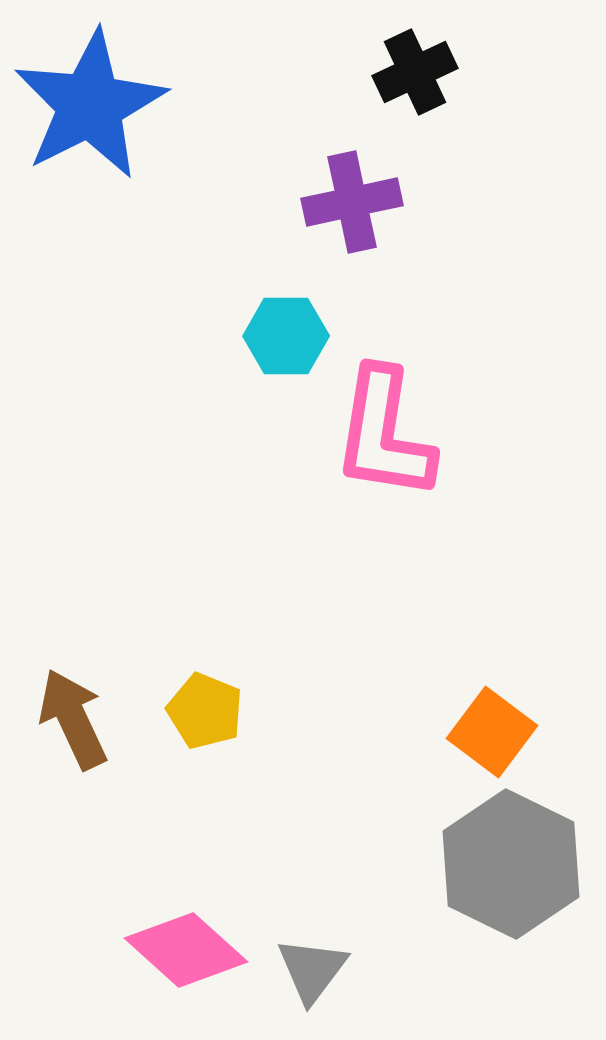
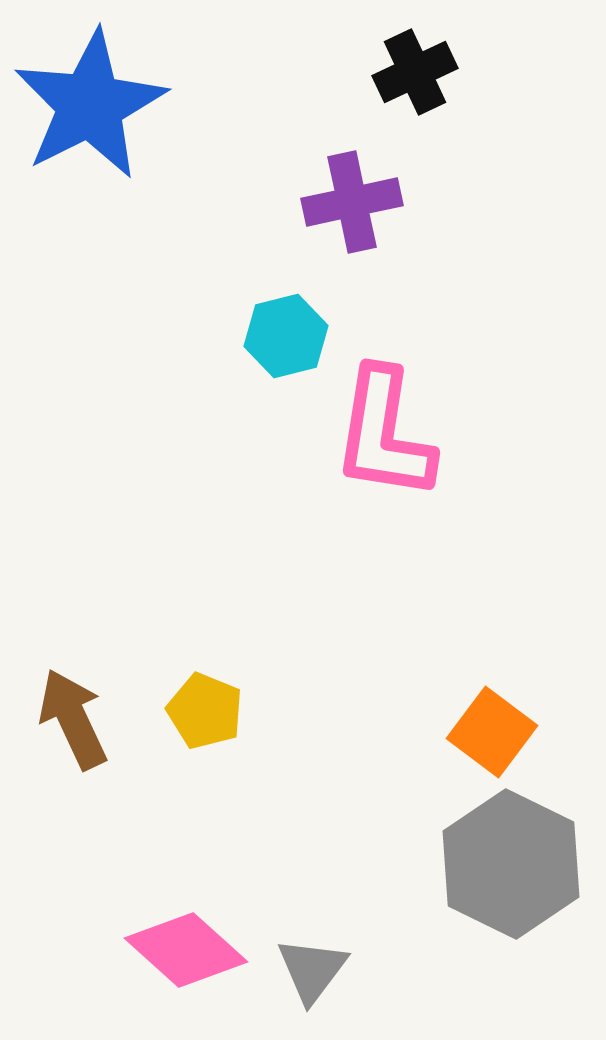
cyan hexagon: rotated 14 degrees counterclockwise
